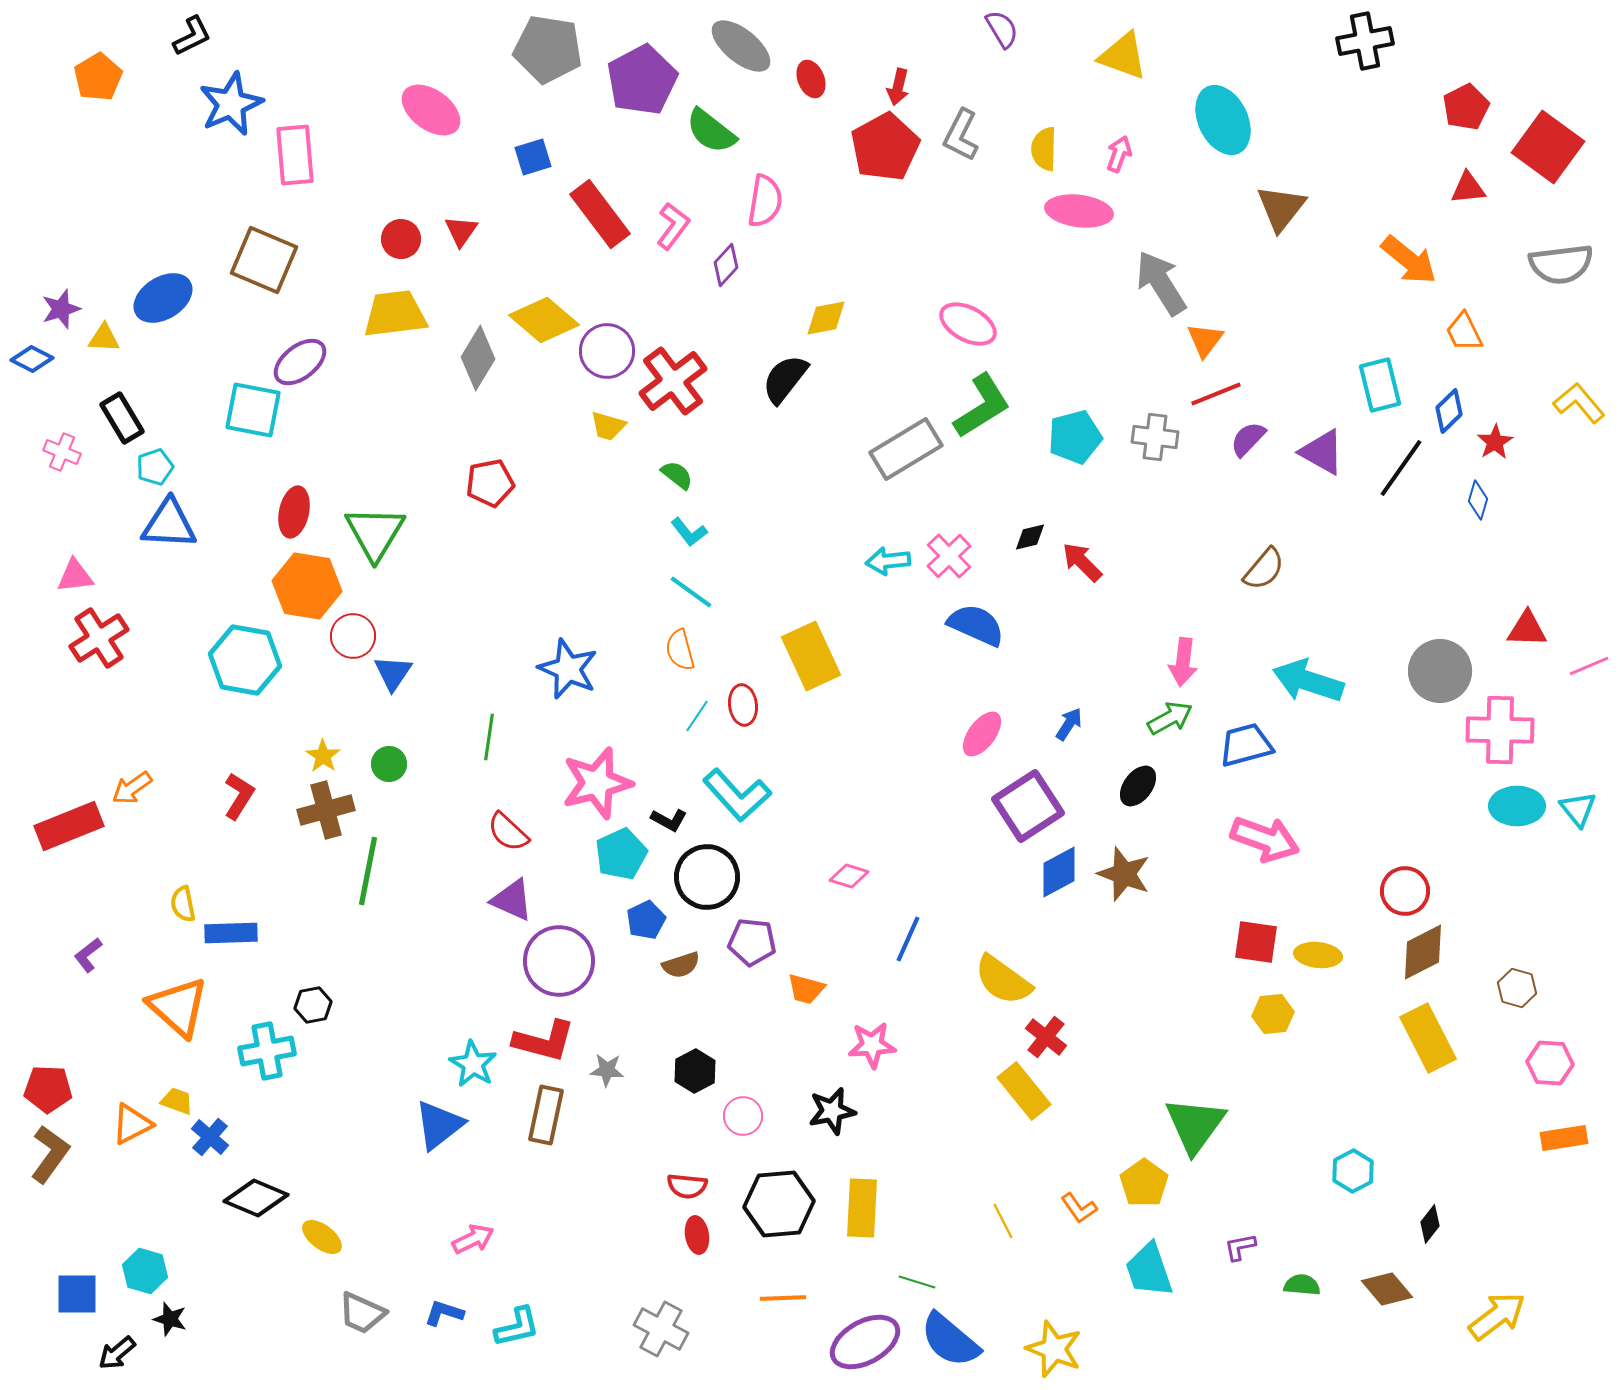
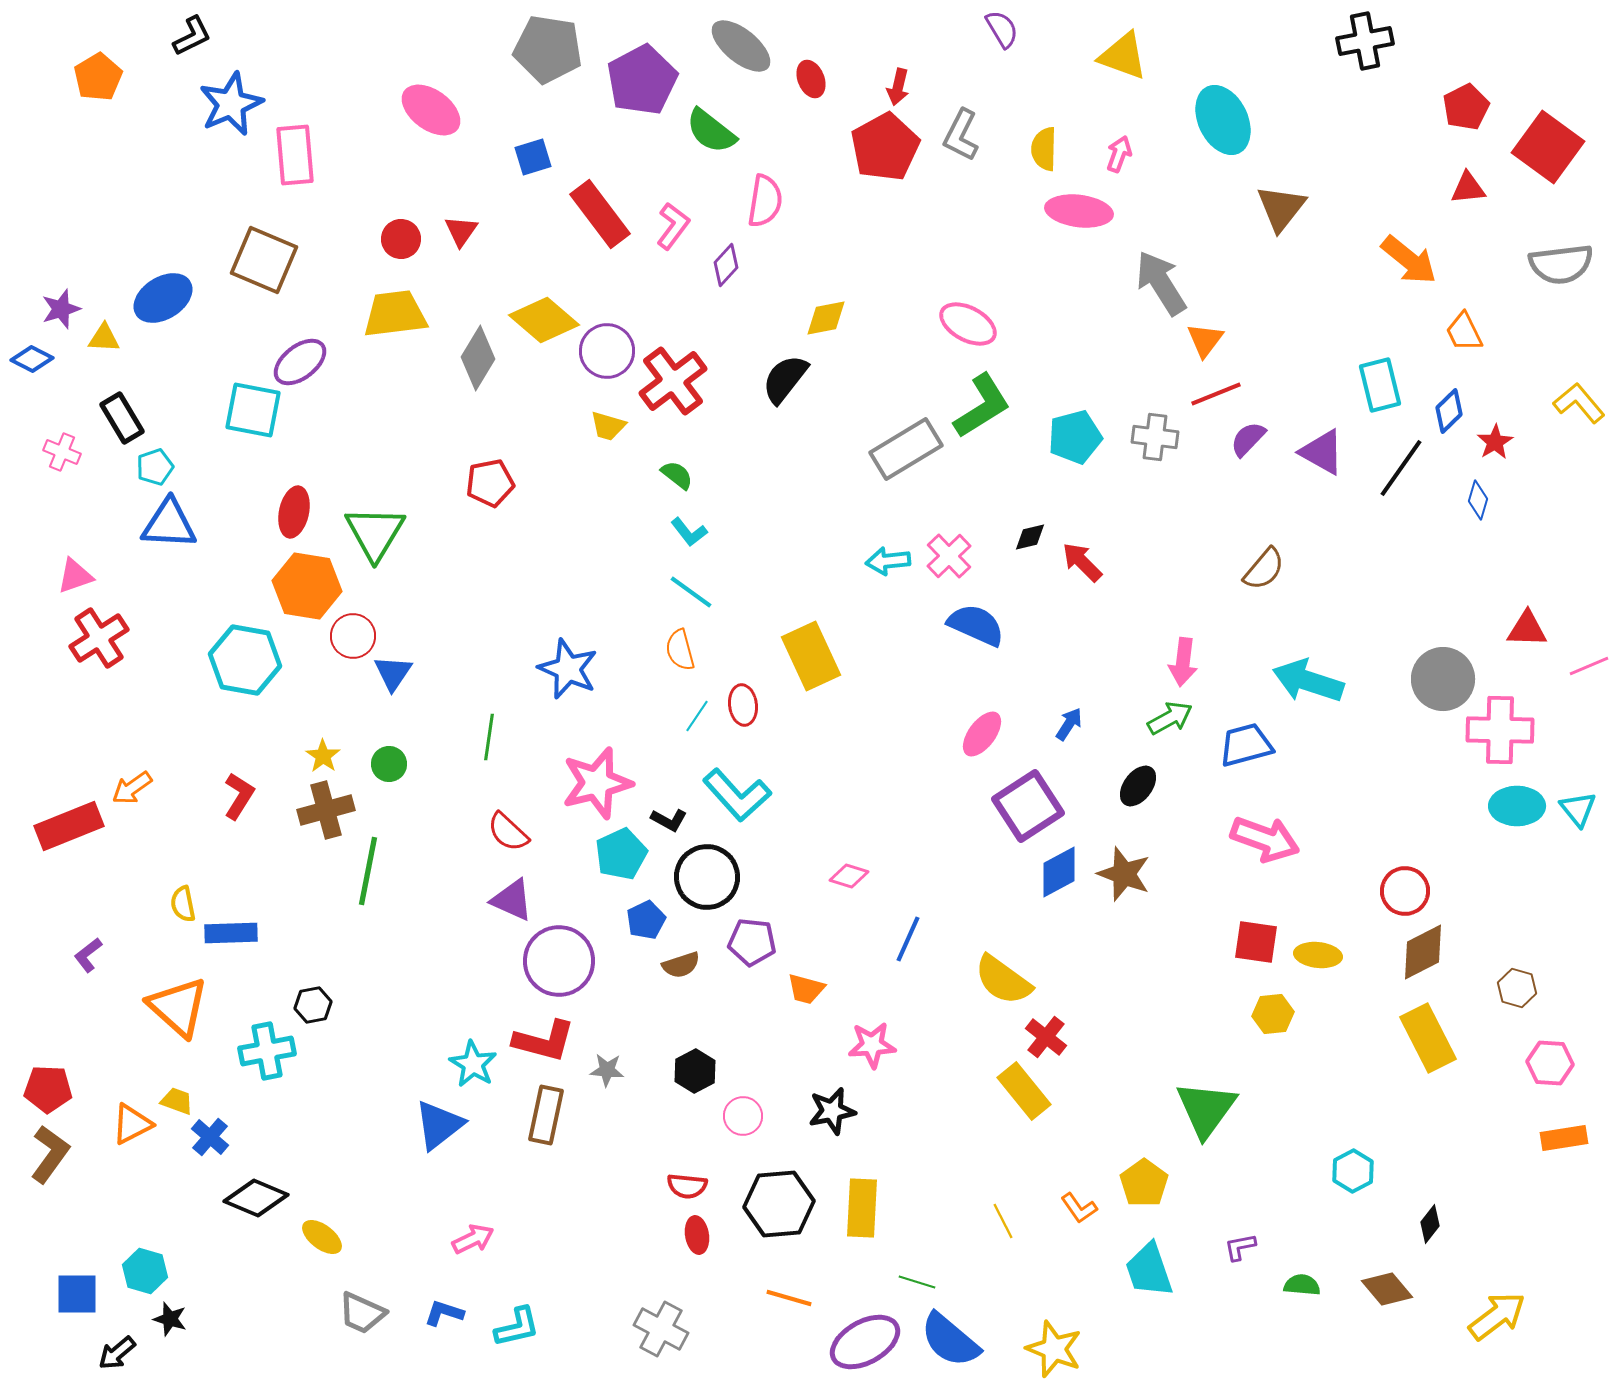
pink triangle at (75, 576): rotated 12 degrees counterclockwise
gray circle at (1440, 671): moved 3 px right, 8 px down
green triangle at (1195, 1125): moved 11 px right, 16 px up
orange line at (783, 1298): moved 6 px right; rotated 18 degrees clockwise
